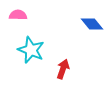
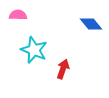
blue diamond: moved 1 px left
cyan star: moved 3 px right
